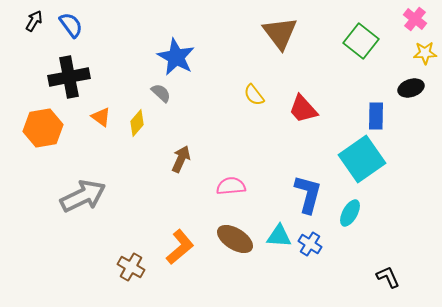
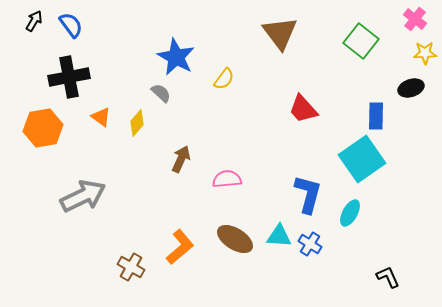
yellow semicircle: moved 30 px left, 16 px up; rotated 105 degrees counterclockwise
pink semicircle: moved 4 px left, 7 px up
